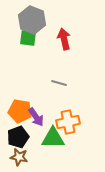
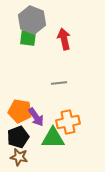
gray line: rotated 21 degrees counterclockwise
